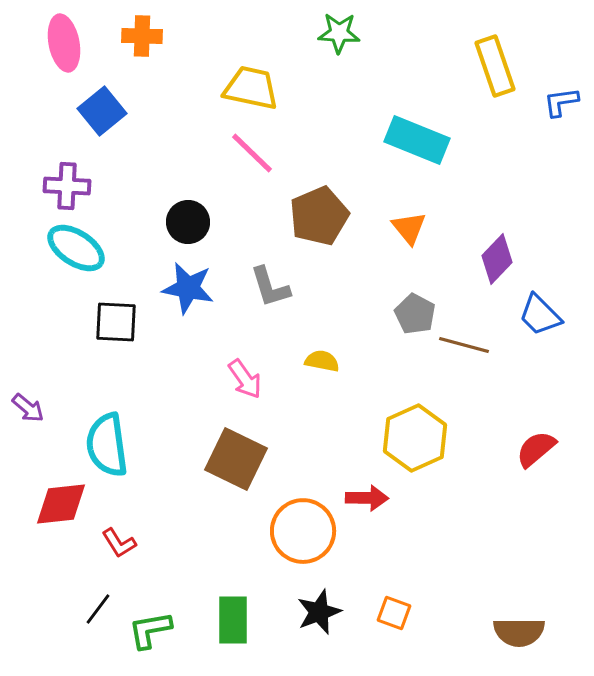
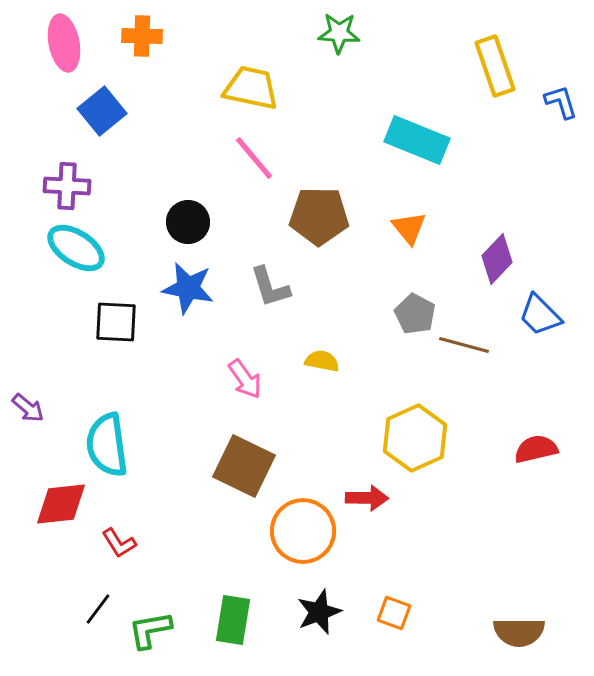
blue L-shape: rotated 81 degrees clockwise
pink line: moved 2 px right, 5 px down; rotated 6 degrees clockwise
brown pentagon: rotated 24 degrees clockwise
red semicircle: rotated 27 degrees clockwise
brown square: moved 8 px right, 7 px down
green rectangle: rotated 9 degrees clockwise
